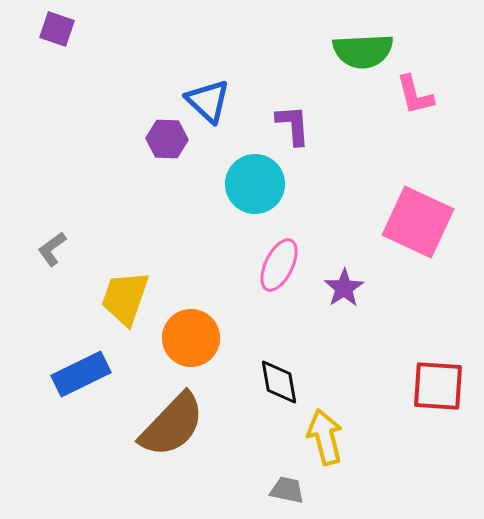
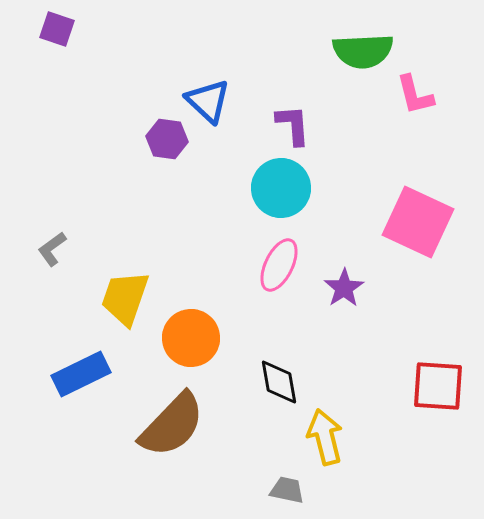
purple hexagon: rotated 6 degrees clockwise
cyan circle: moved 26 px right, 4 px down
